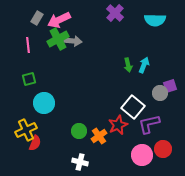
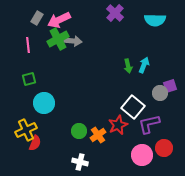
green arrow: moved 1 px down
orange cross: moved 1 px left, 1 px up
red circle: moved 1 px right, 1 px up
